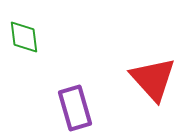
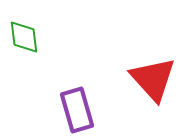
purple rectangle: moved 2 px right, 2 px down
